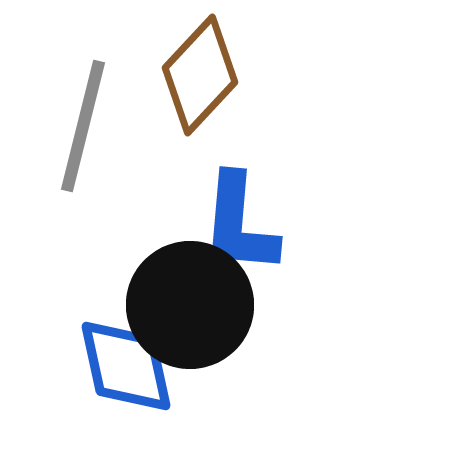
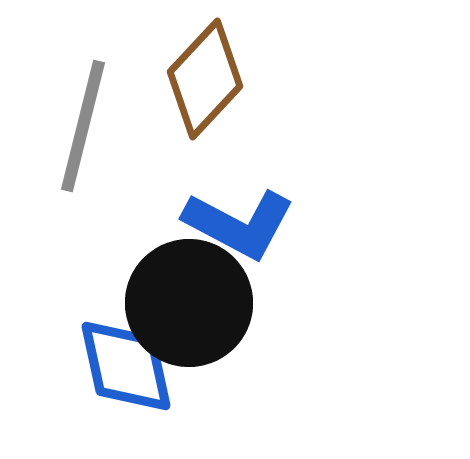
brown diamond: moved 5 px right, 4 px down
blue L-shape: rotated 67 degrees counterclockwise
black circle: moved 1 px left, 2 px up
